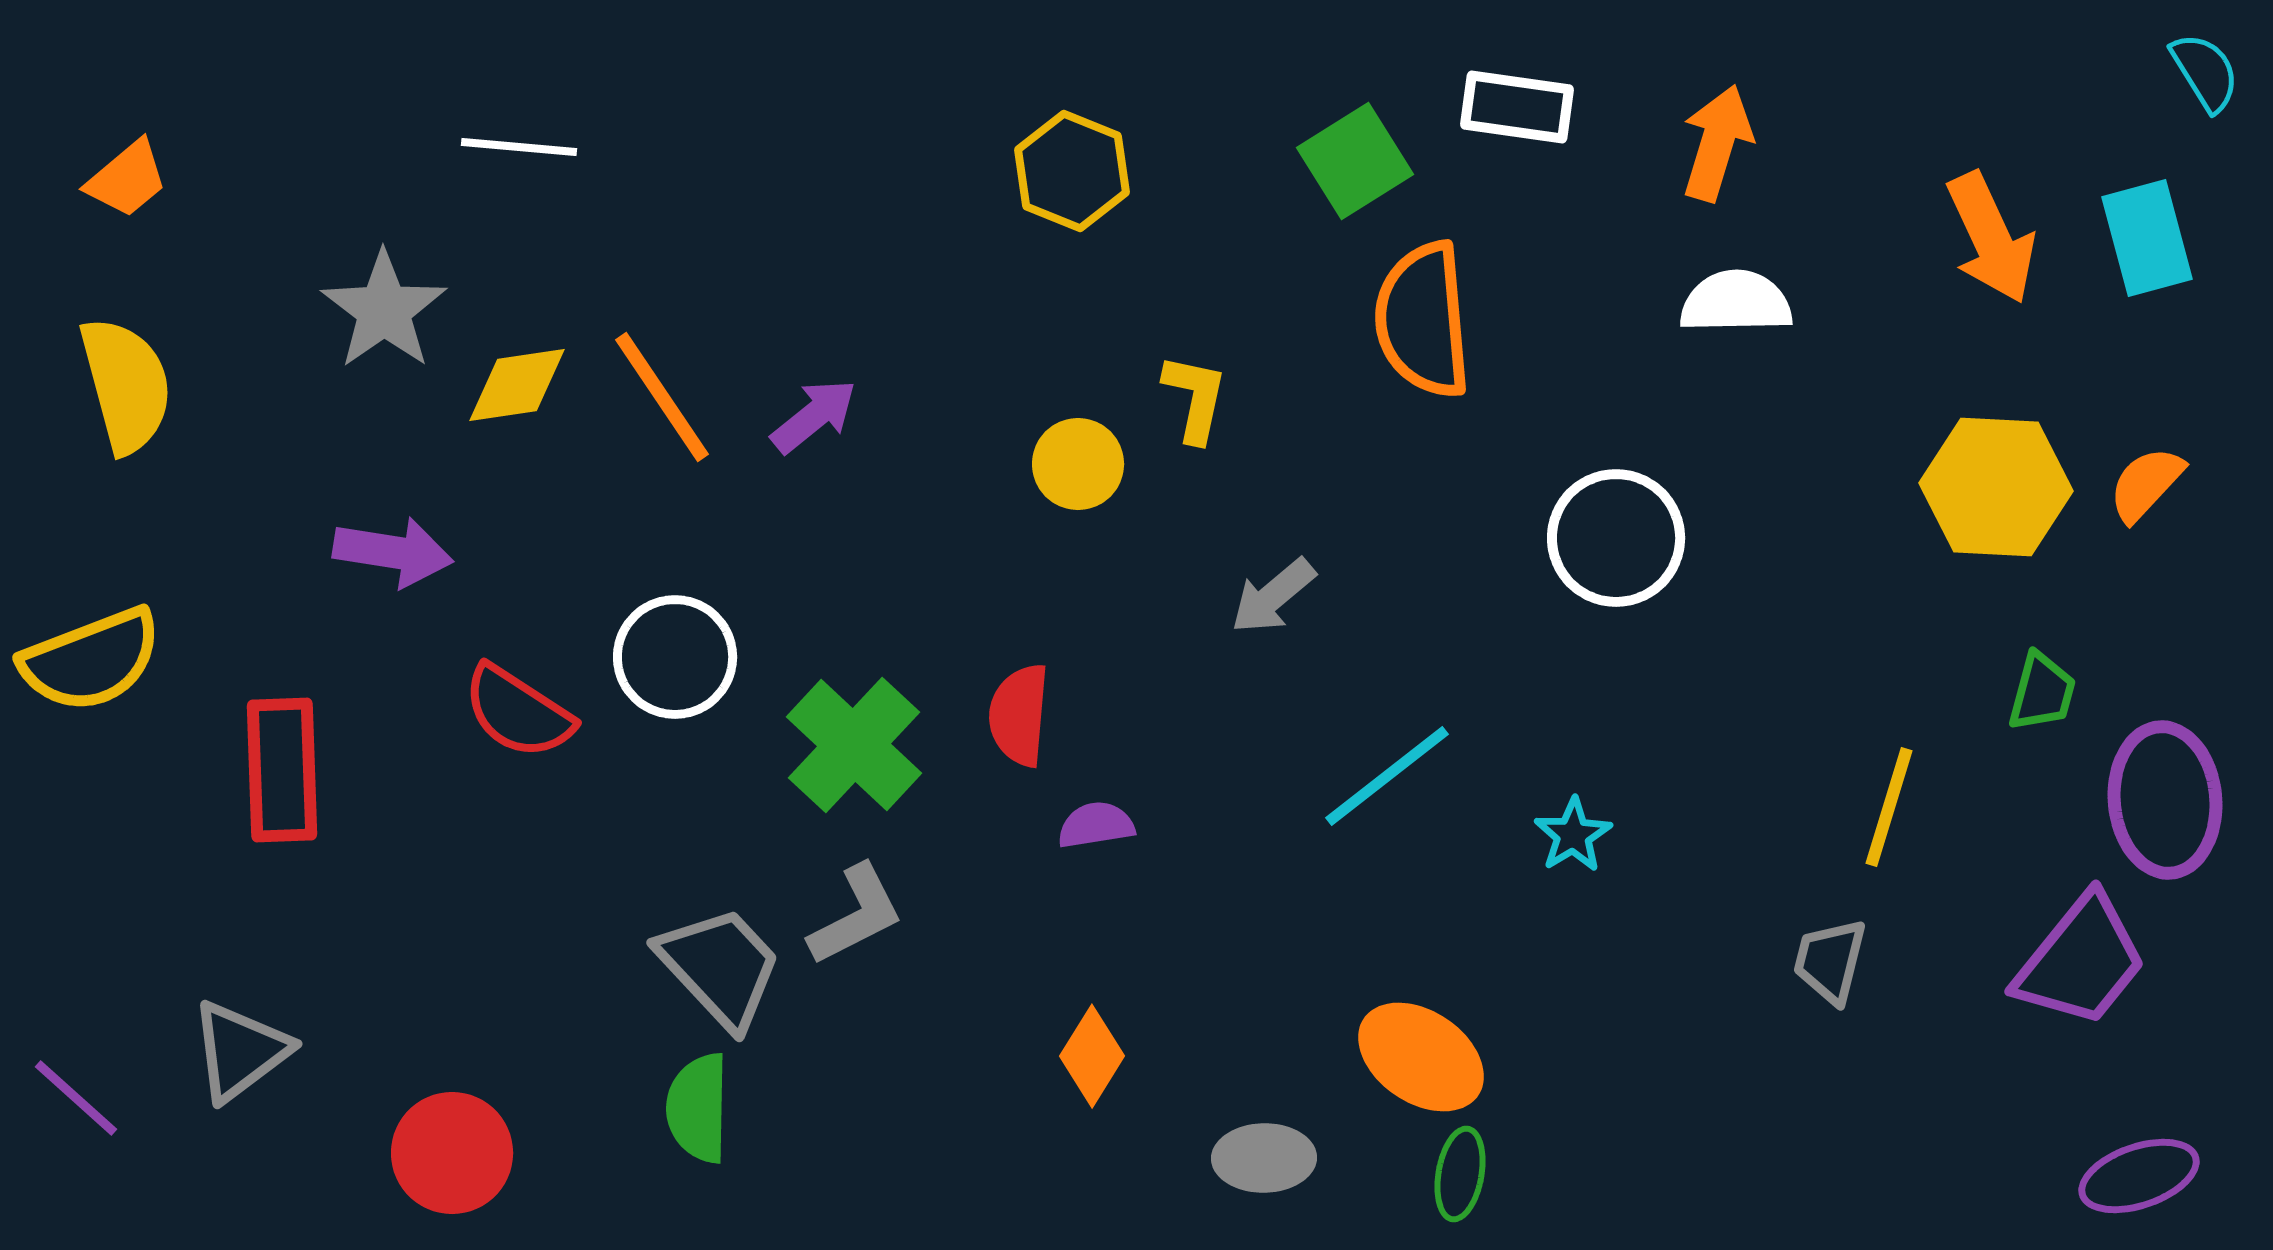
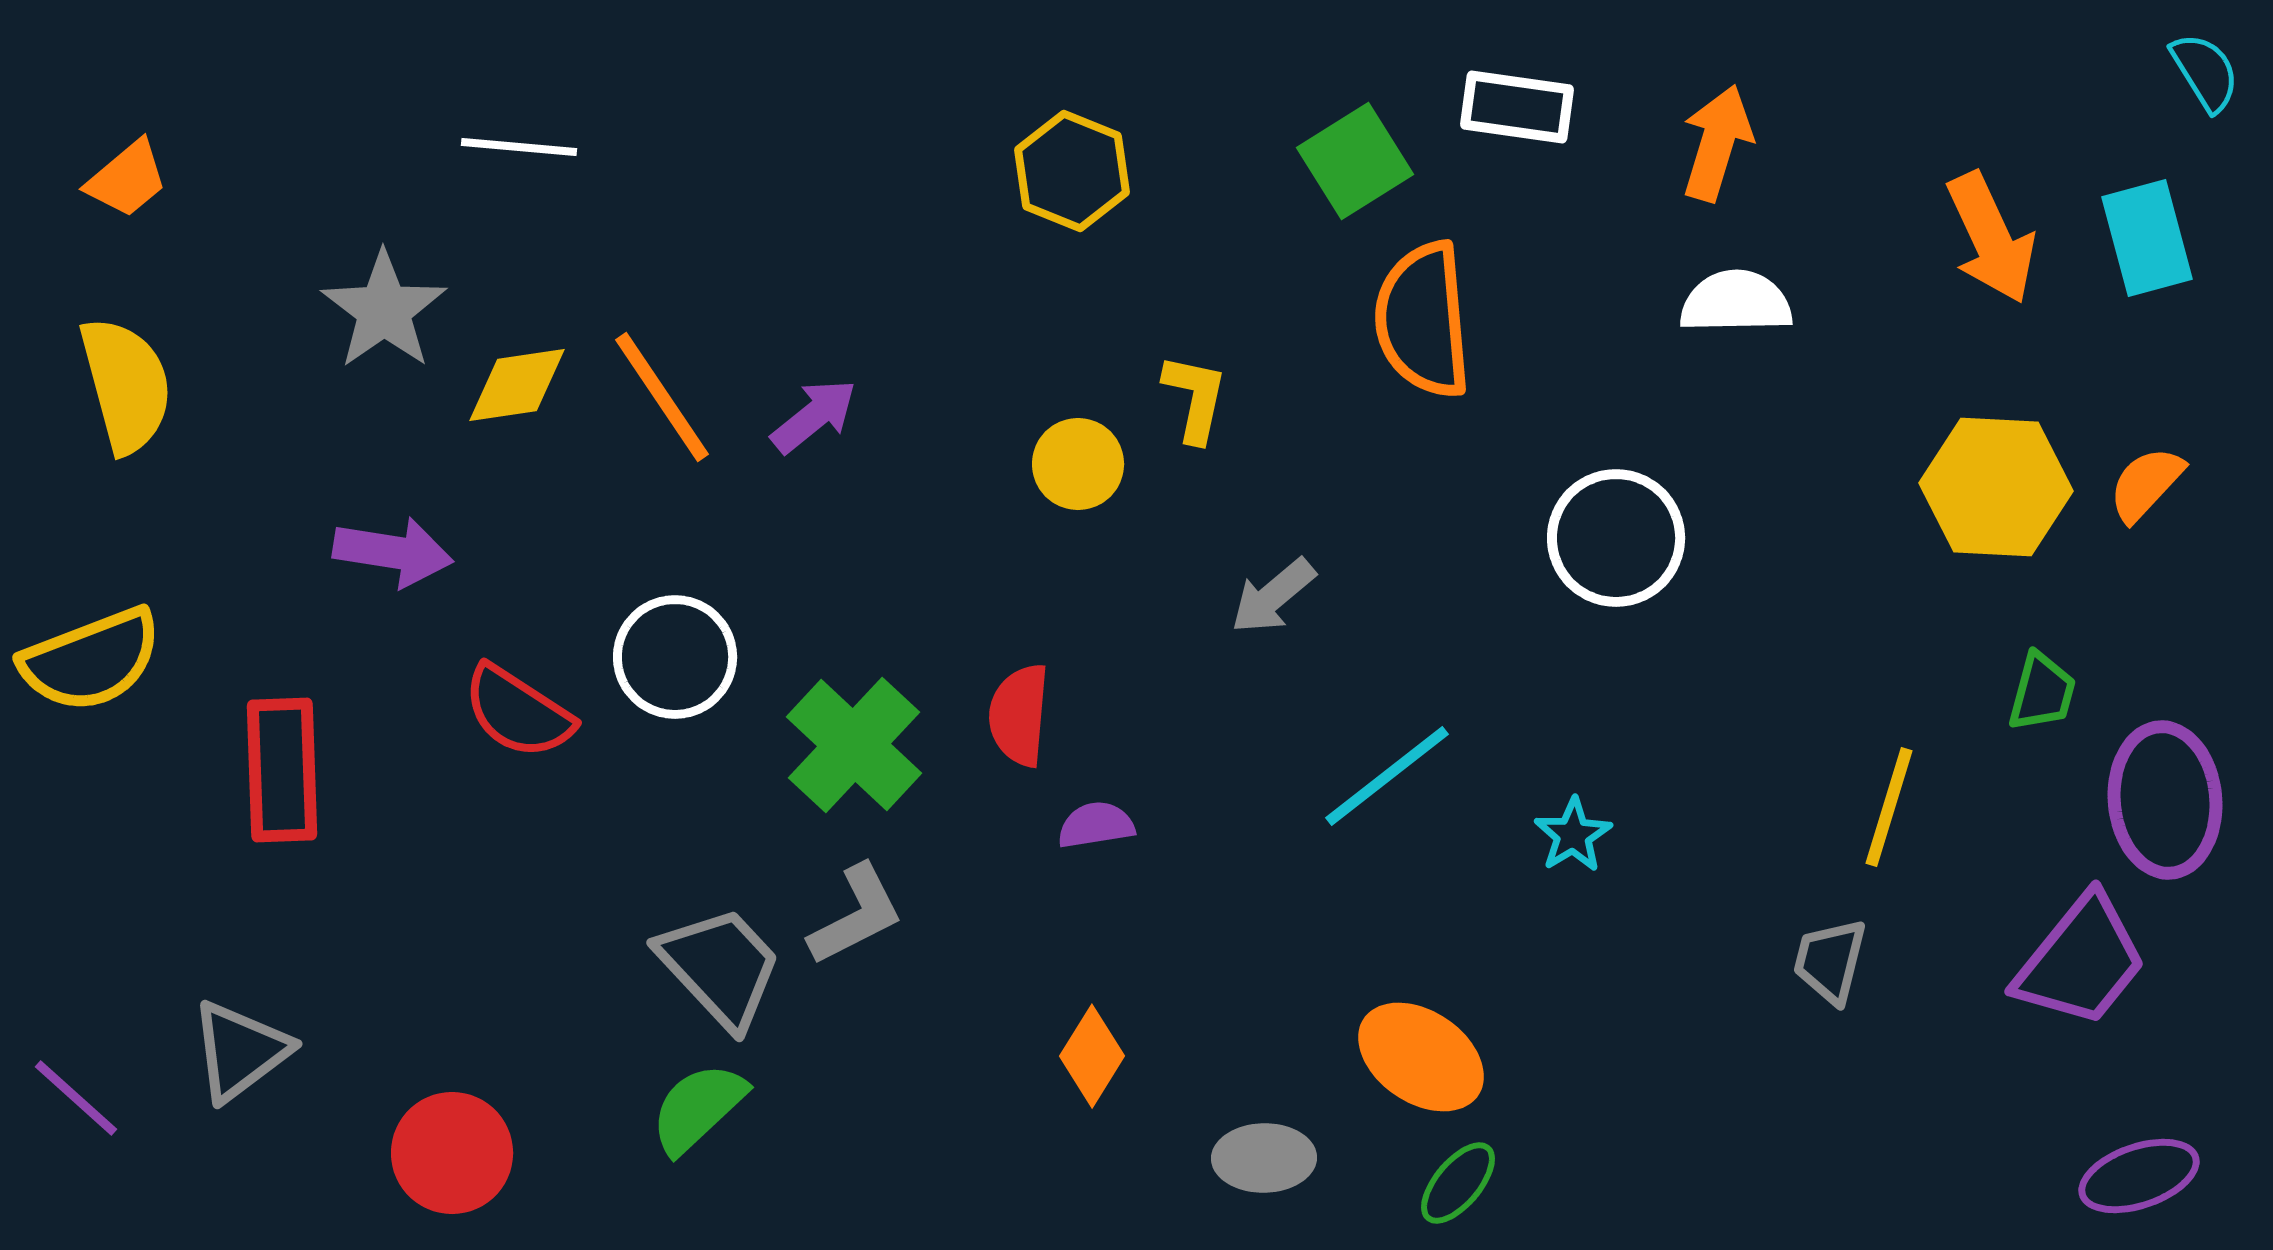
green semicircle at (698, 1108): rotated 46 degrees clockwise
green ellipse at (1460, 1174): moved 2 px left, 9 px down; rotated 30 degrees clockwise
